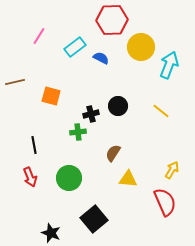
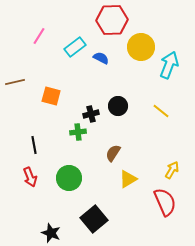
yellow triangle: rotated 36 degrees counterclockwise
